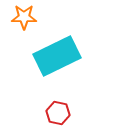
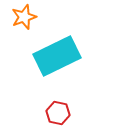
orange star: rotated 20 degrees counterclockwise
